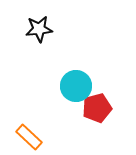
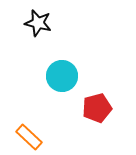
black star: moved 1 px left, 6 px up; rotated 20 degrees clockwise
cyan circle: moved 14 px left, 10 px up
